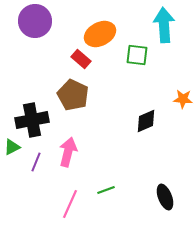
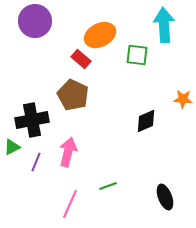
orange ellipse: moved 1 px down
green line: moved 2 px right, 4 px up
